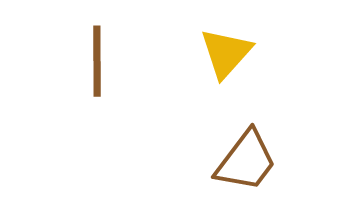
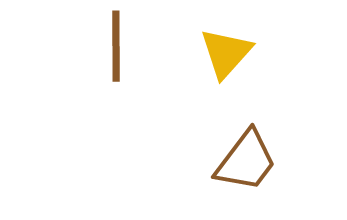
brown line: moved 19 px right, 15 px up
